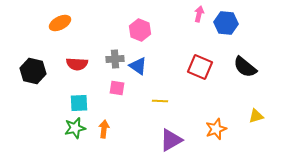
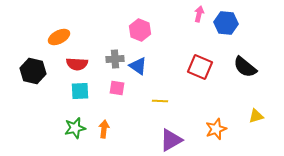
orange ellipse: moved 1 px left, 14 px down
cyan square: moved 1 px right, 12 px up
